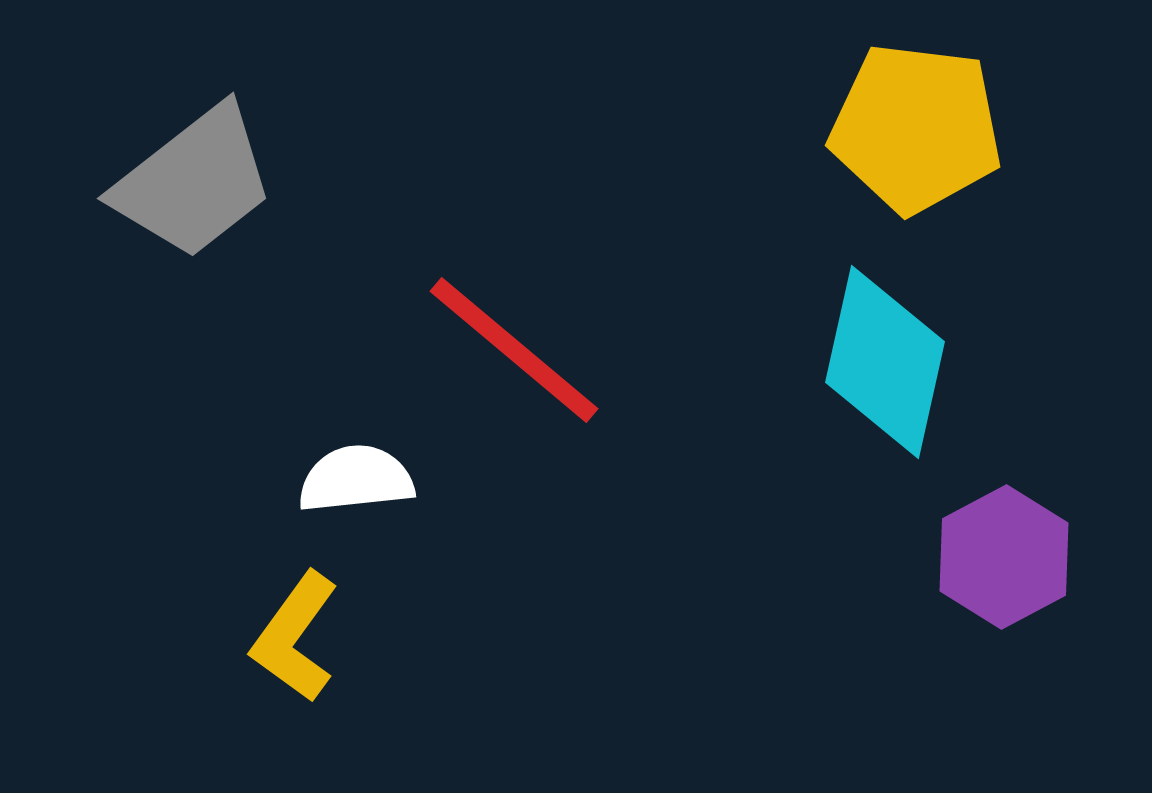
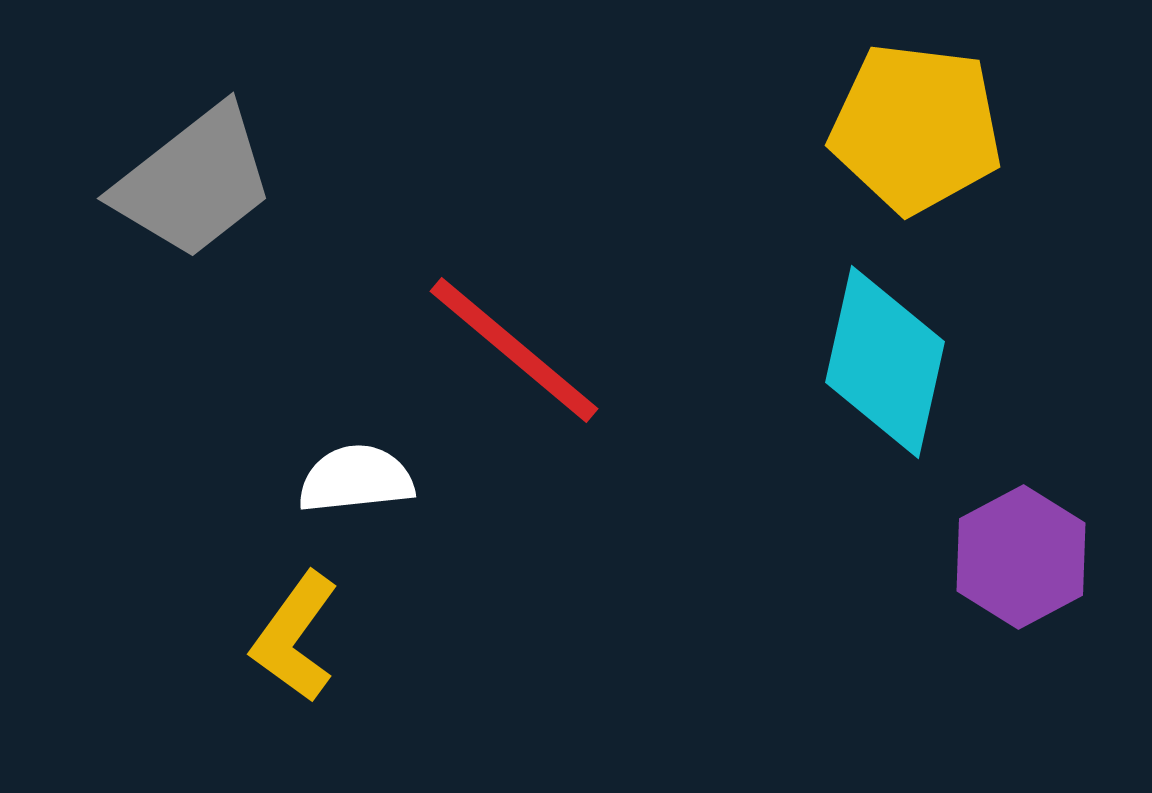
purple hexagon: moved 17 px right
